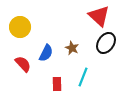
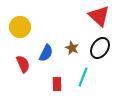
black ellipse: moved 6 px left, 5 px down
red semicircle: rotated 18 degrees clockwise
